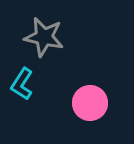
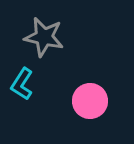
pink circle: moved 2 px up
